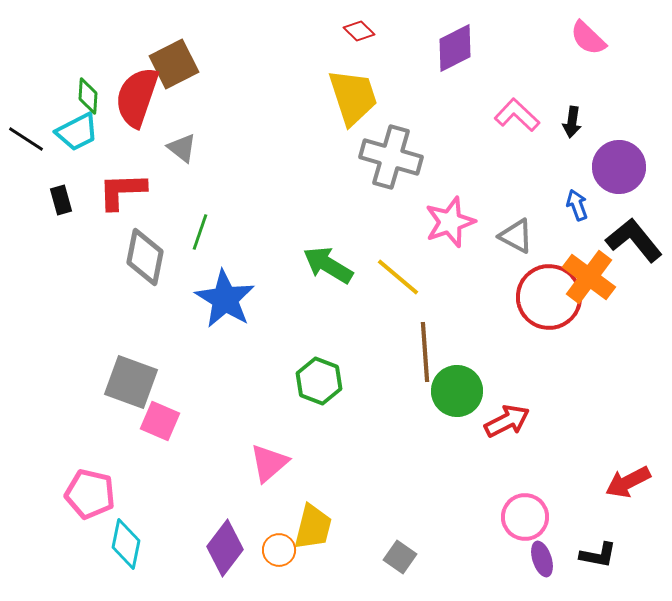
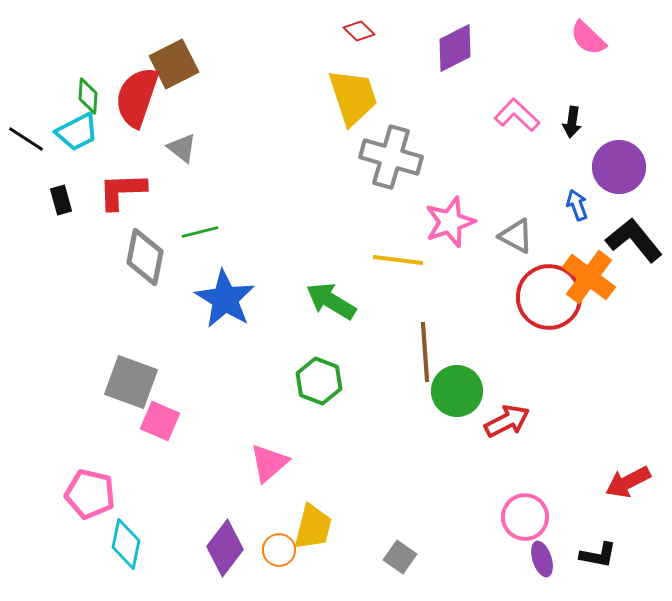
green line at (200, 232): rotated 57 degrees clockwise
green arrow at (328, 265): moved 3 px right, 36 px down
yellow line at (398, 277): moved 17 px up; rotated 33 degrees counterclockwise
